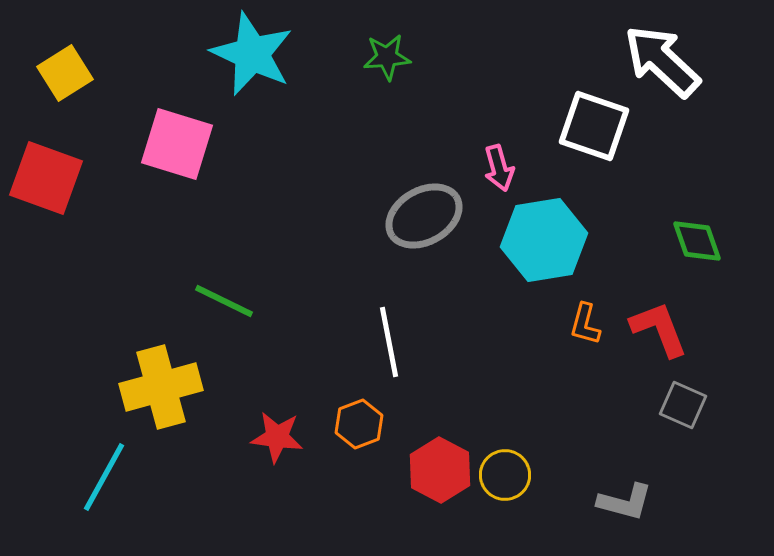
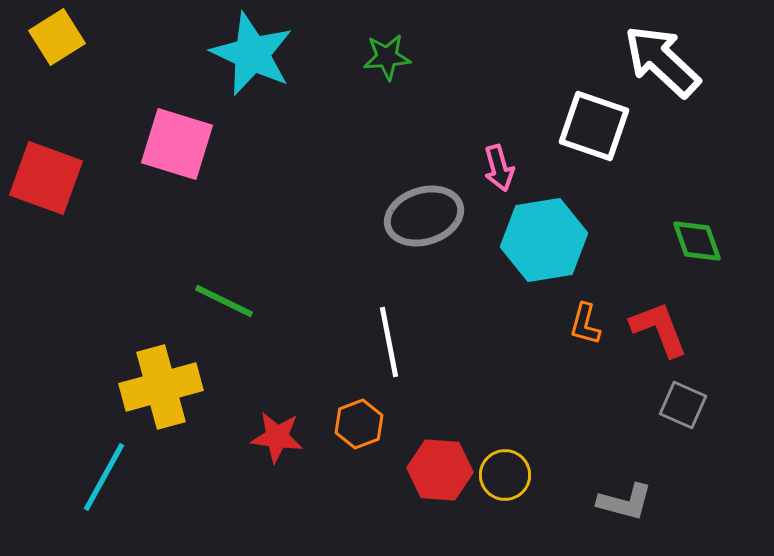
yellow square: moved 8 px left, 36 px up
gray ellipse: rotated 12 degrees clockwise
red hexagon: rotated 24 degrees counterclockwise
